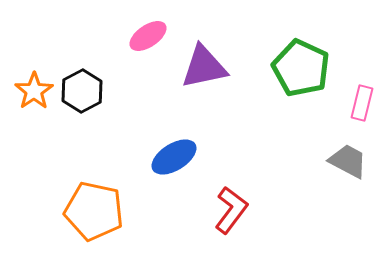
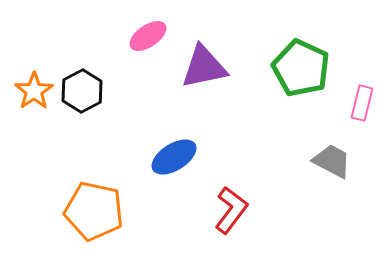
gray trapezoid: moved 16 px left
